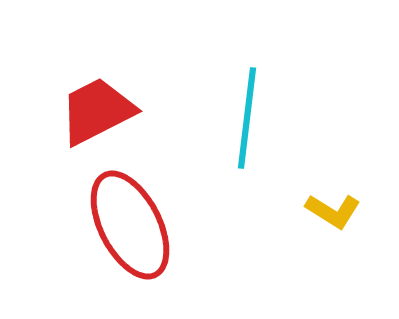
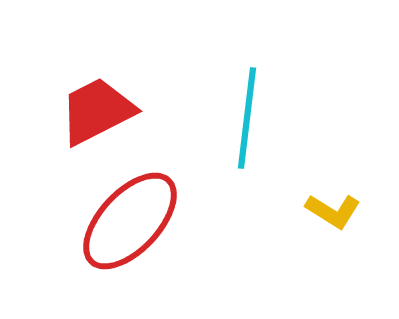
red ellipse: moved 4 px up; rotated 70 degrees clockwise
